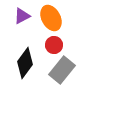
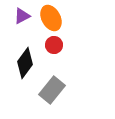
gray rectangle: moved 10 px left, 20 px down
